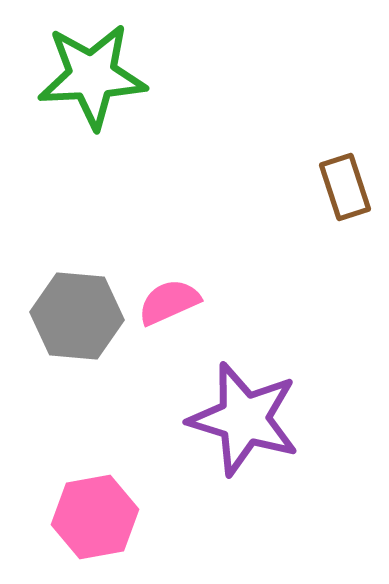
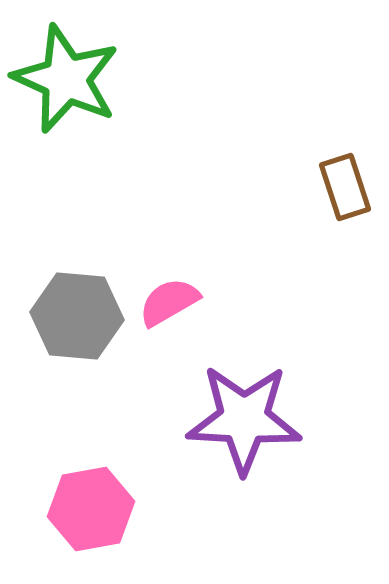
green star: moved 26 px left, 3 px down; rotated 27 degrees clockwise
pink semicircle: rotated 6 degrees counterclockwise
purple star: rotated 14 degrees counterclockwise
pink hexagon: moved 4 px left, 8 px up
